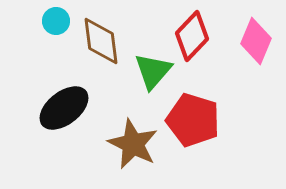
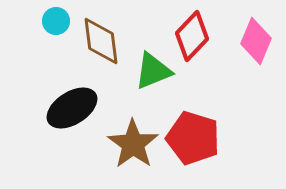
green triangle: rotated 27 degrees clockwise
black ellipse: moved 8 px right; rotated 6 degrees clockwise
red pentagon: moved 18 px down
brown star: rotated 9 degrees clockwise
